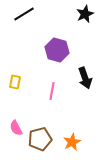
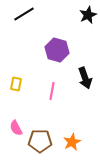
black star: moved 3 px right, 1 px down
yellow rectangle: moved 1 px right, 2 px down
brown pentagon: moved 2 px down; rotated 15 degrees clockwise
